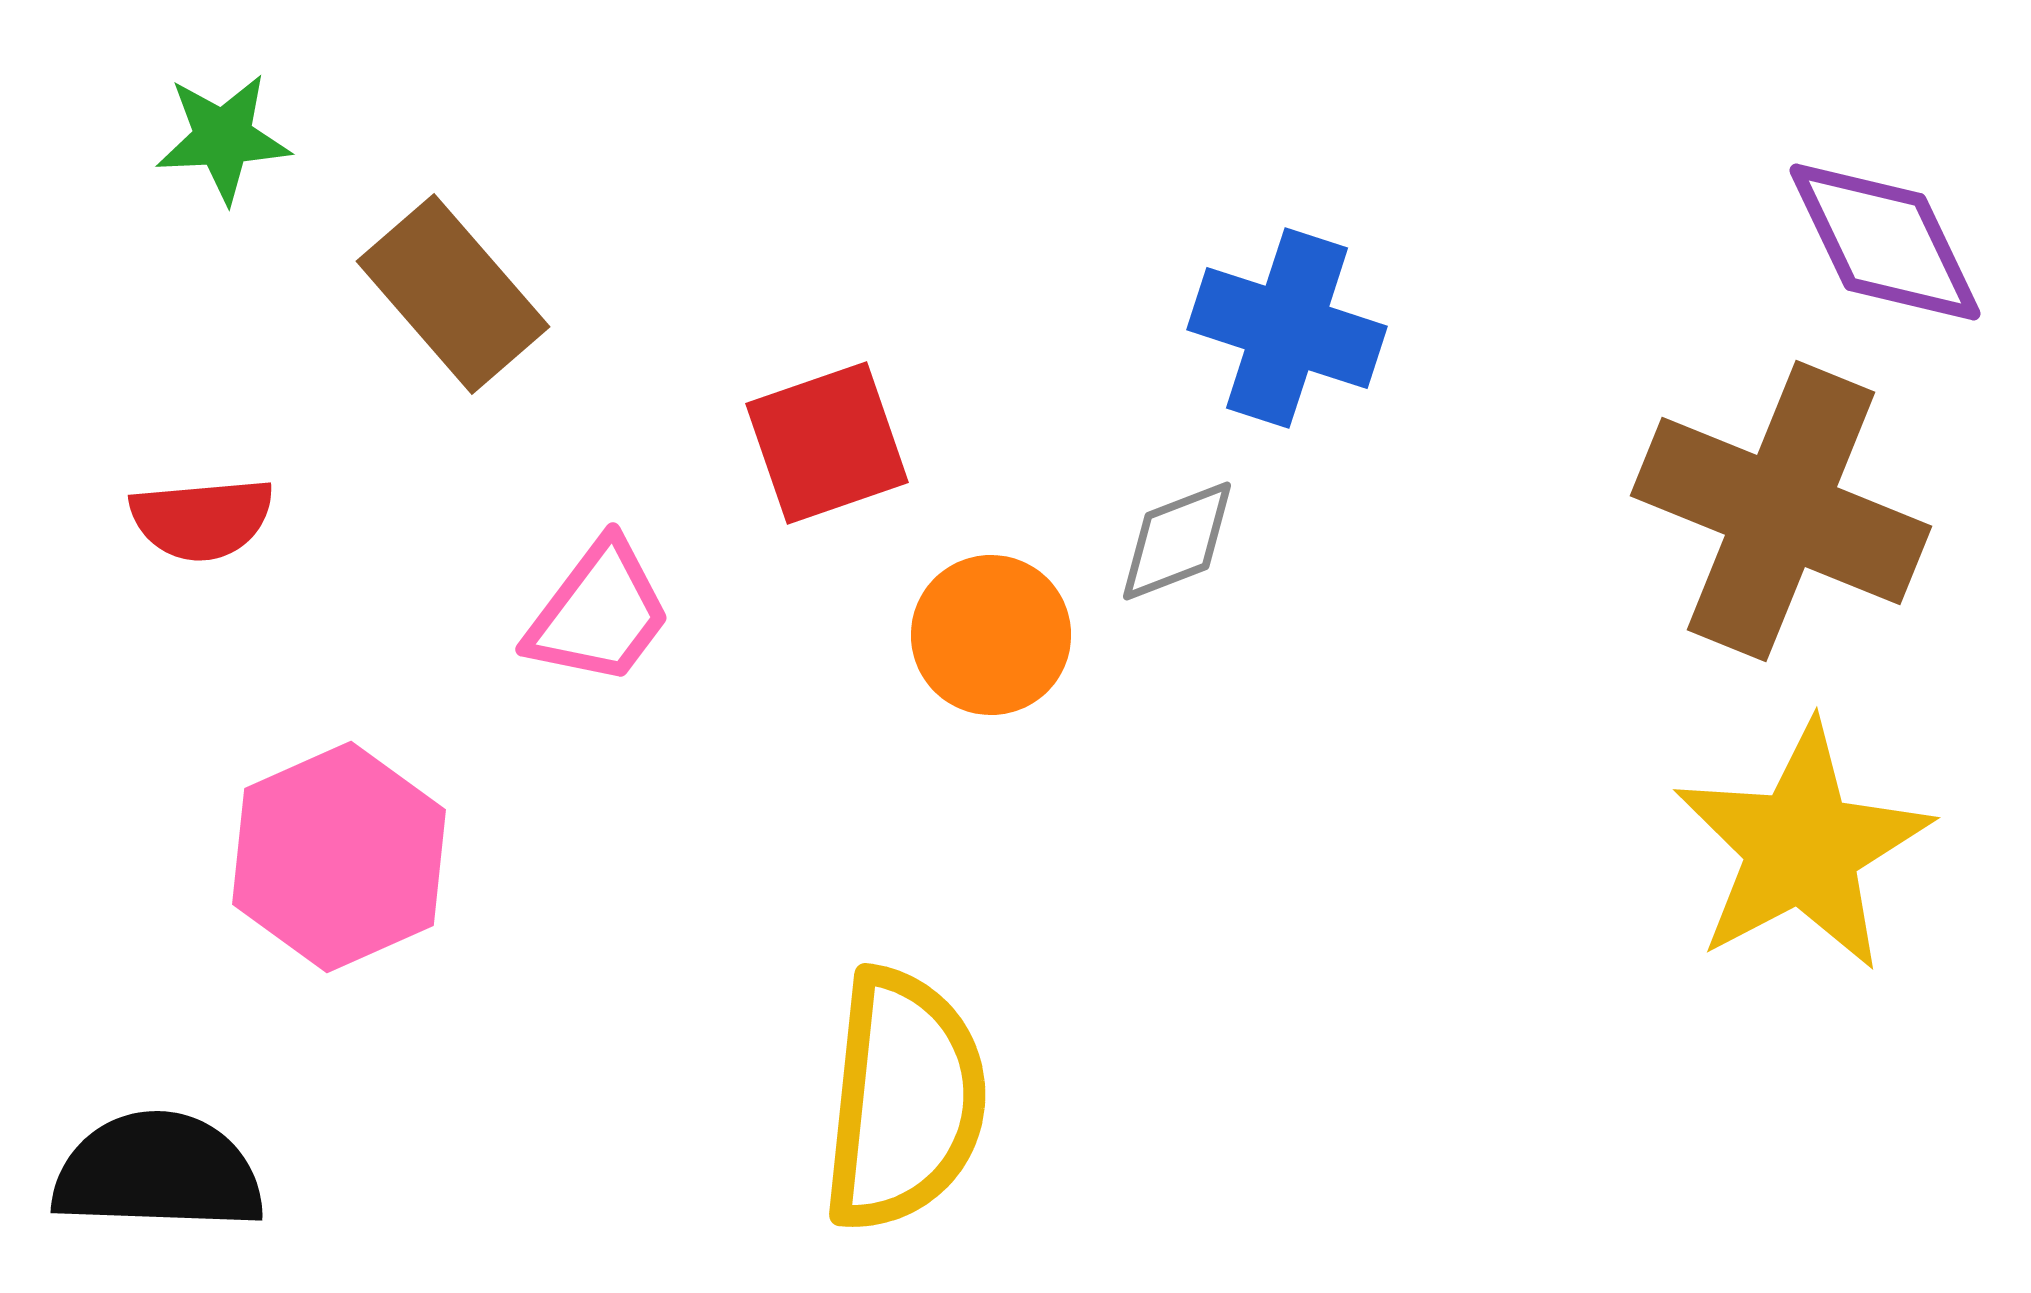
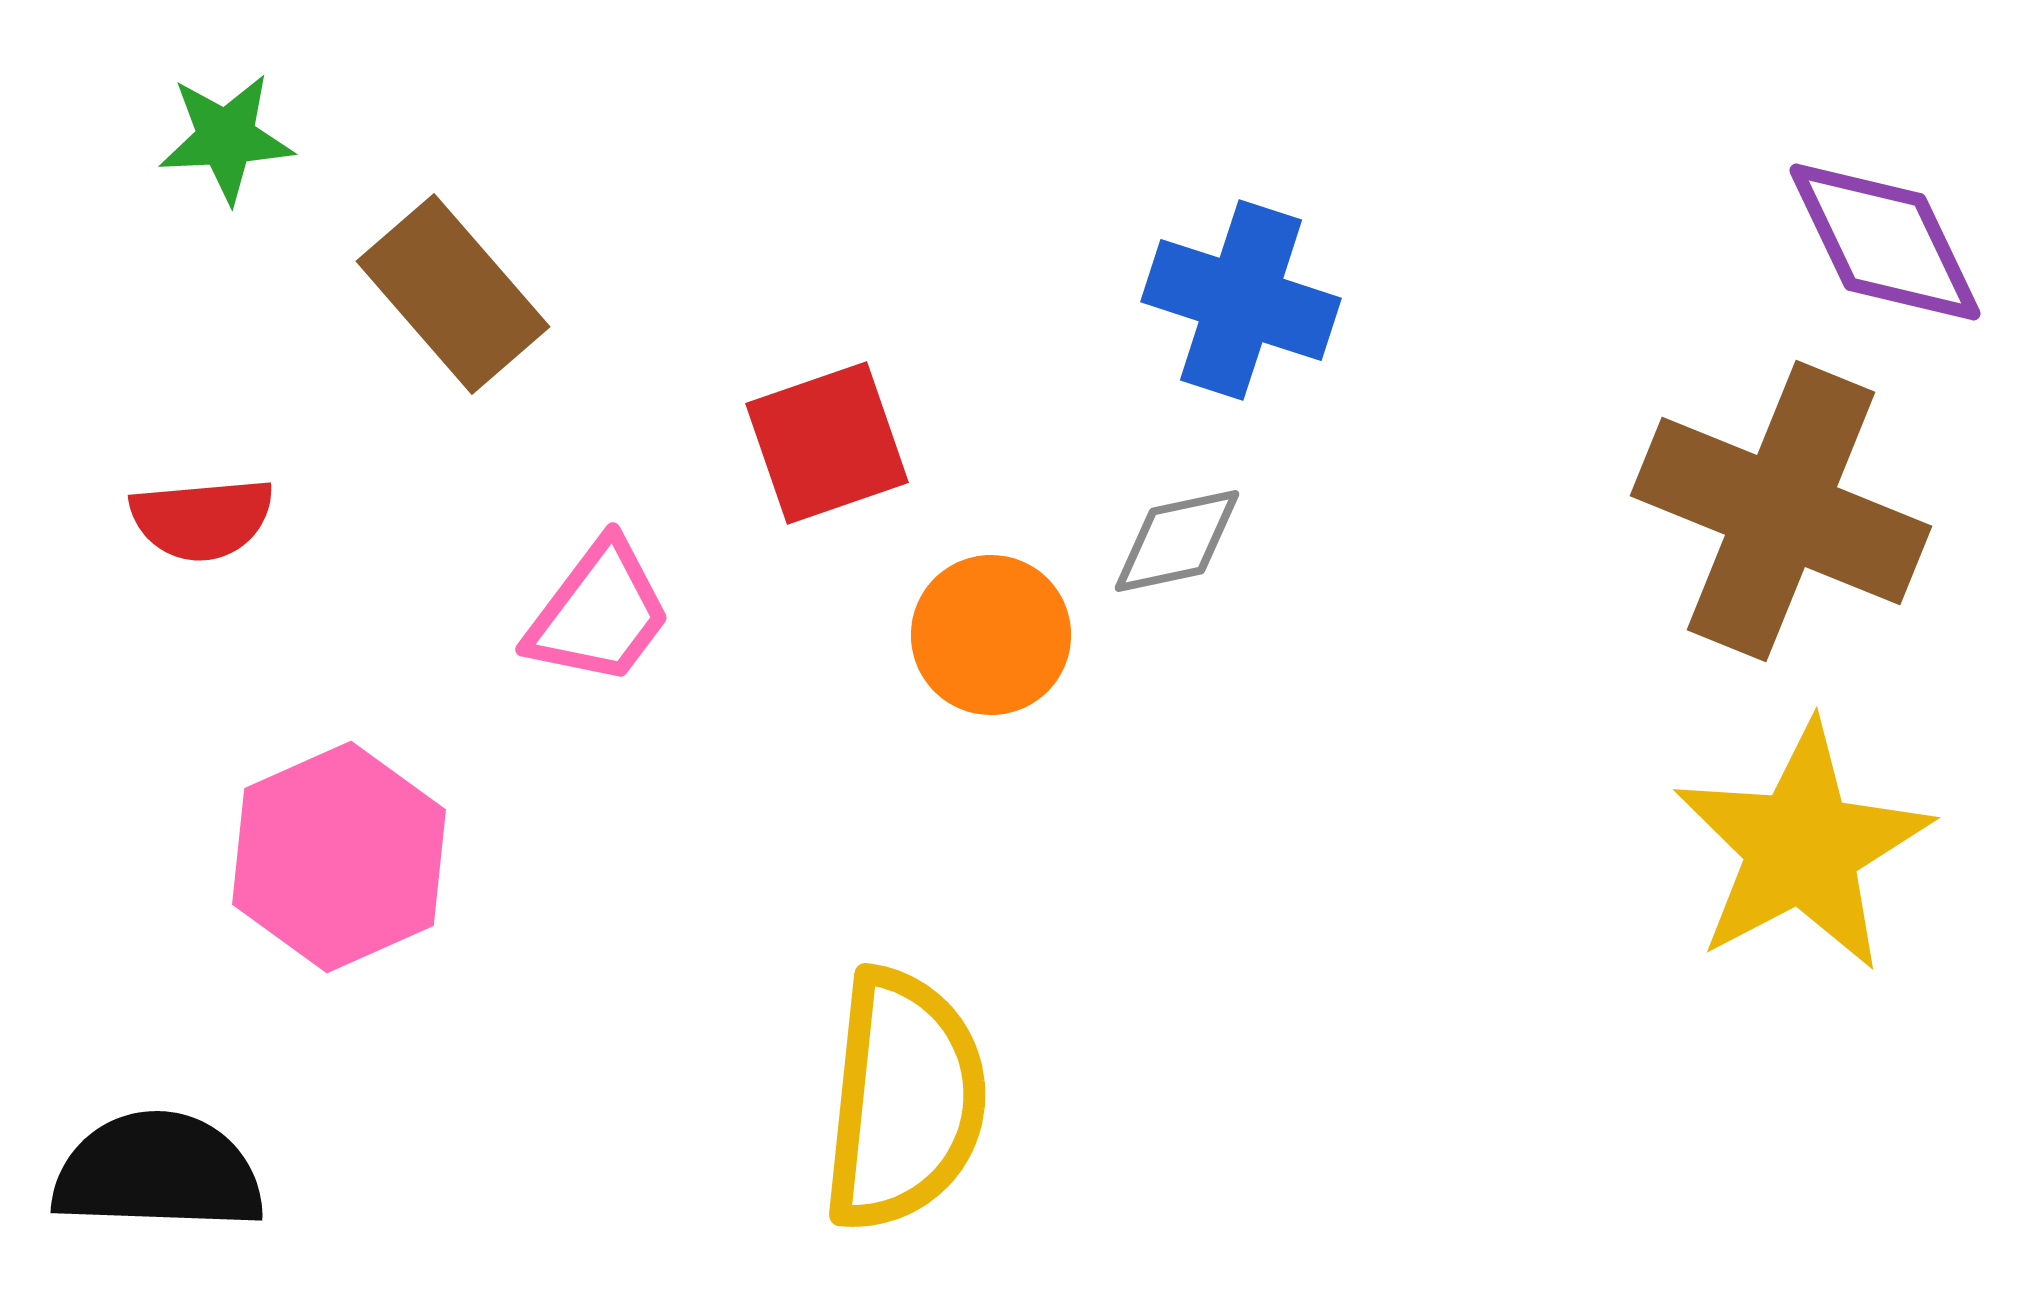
green star: moved 3 px right
blue cross: moved 46 px left, 28 px up
gray diamond: rotated 9 degrees clockwise
